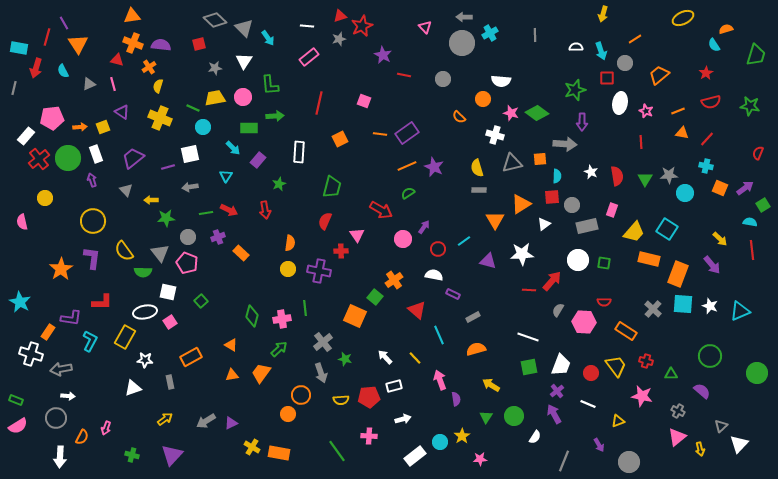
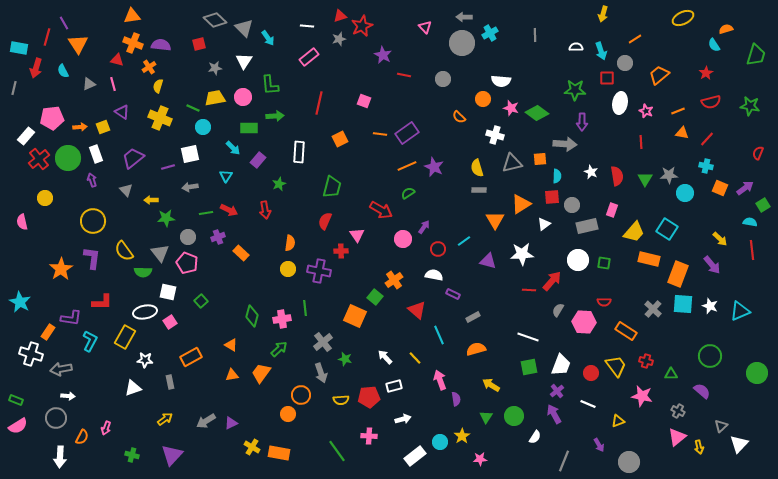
green star at (575, 90): rotated 20 degrees clockwise
pink star at (511, 113): moved 5 px up
yellow arrow at (700, 449): moved 1 px left, 2 px up
